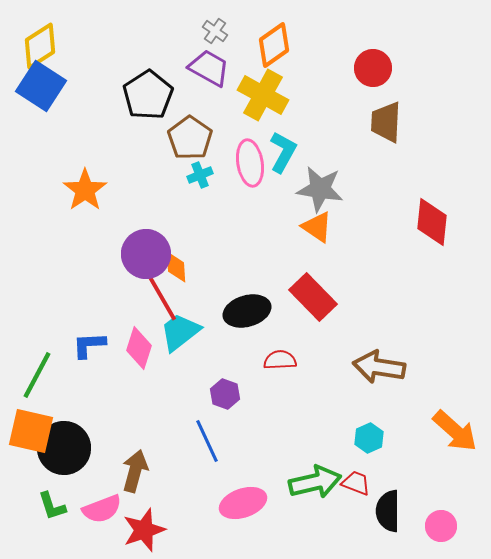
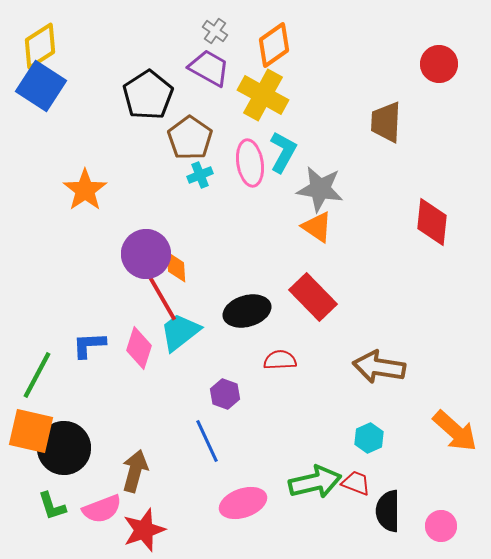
red circle at (373, 68): moved 66 px right, 4 px up
